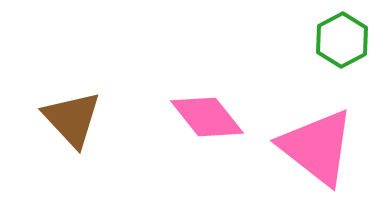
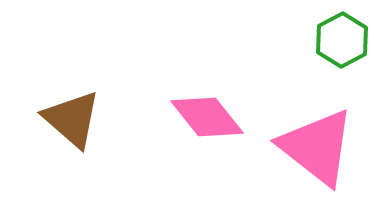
brown triangle: rotated 6 degrees counterclockwise
